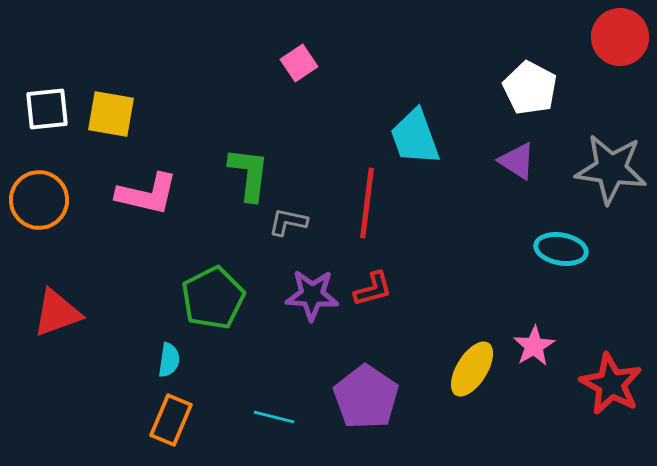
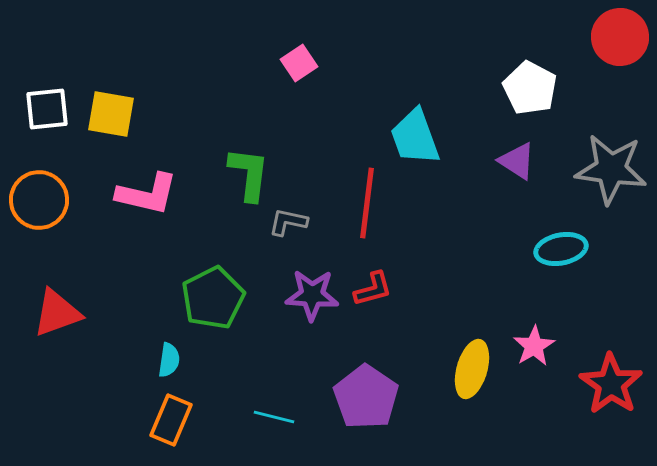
cyan ellipse: rotated 21 degrees counterclockwise
yellow ellipse: rotated 16 degrees counterclockwise
red star: rotated 6 degrees clockwise
